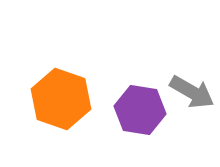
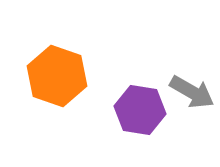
orange hexagon: moved 4 px left, 23 px up
